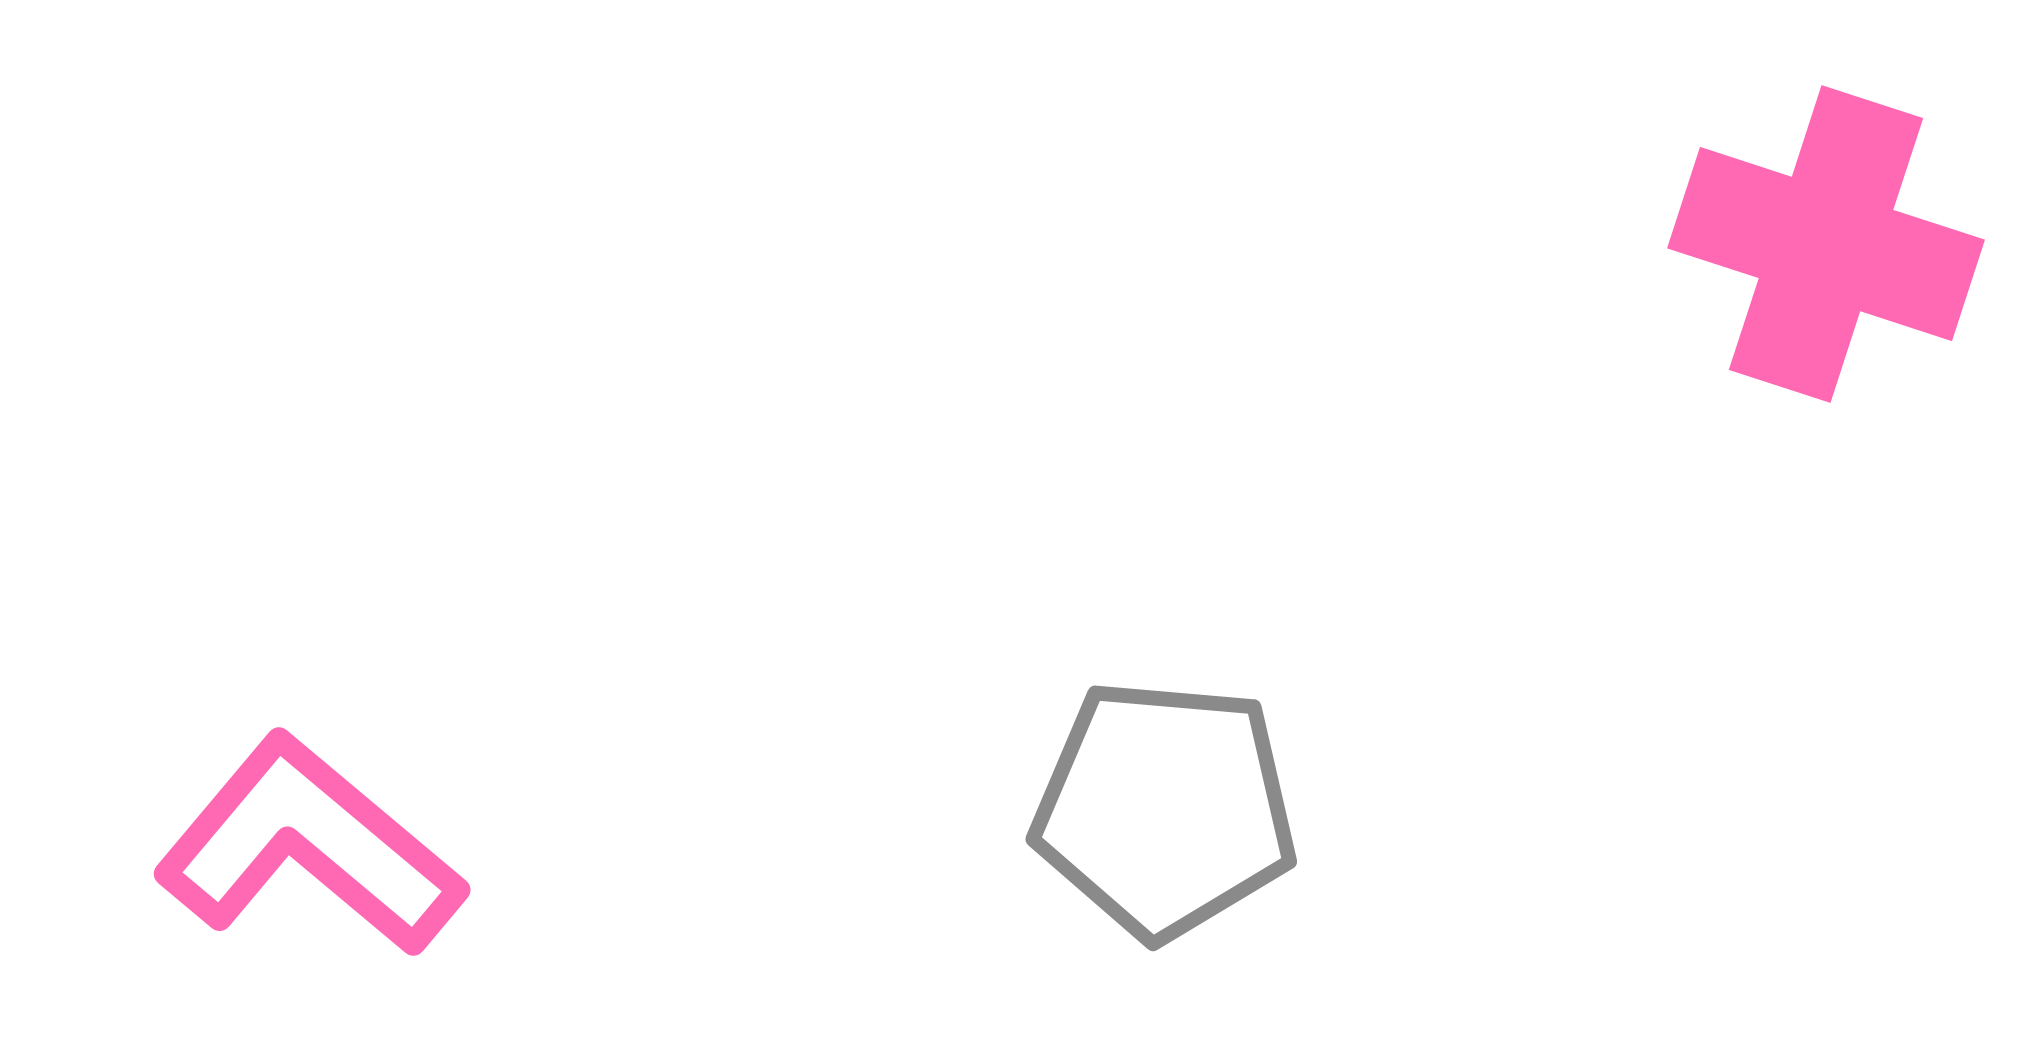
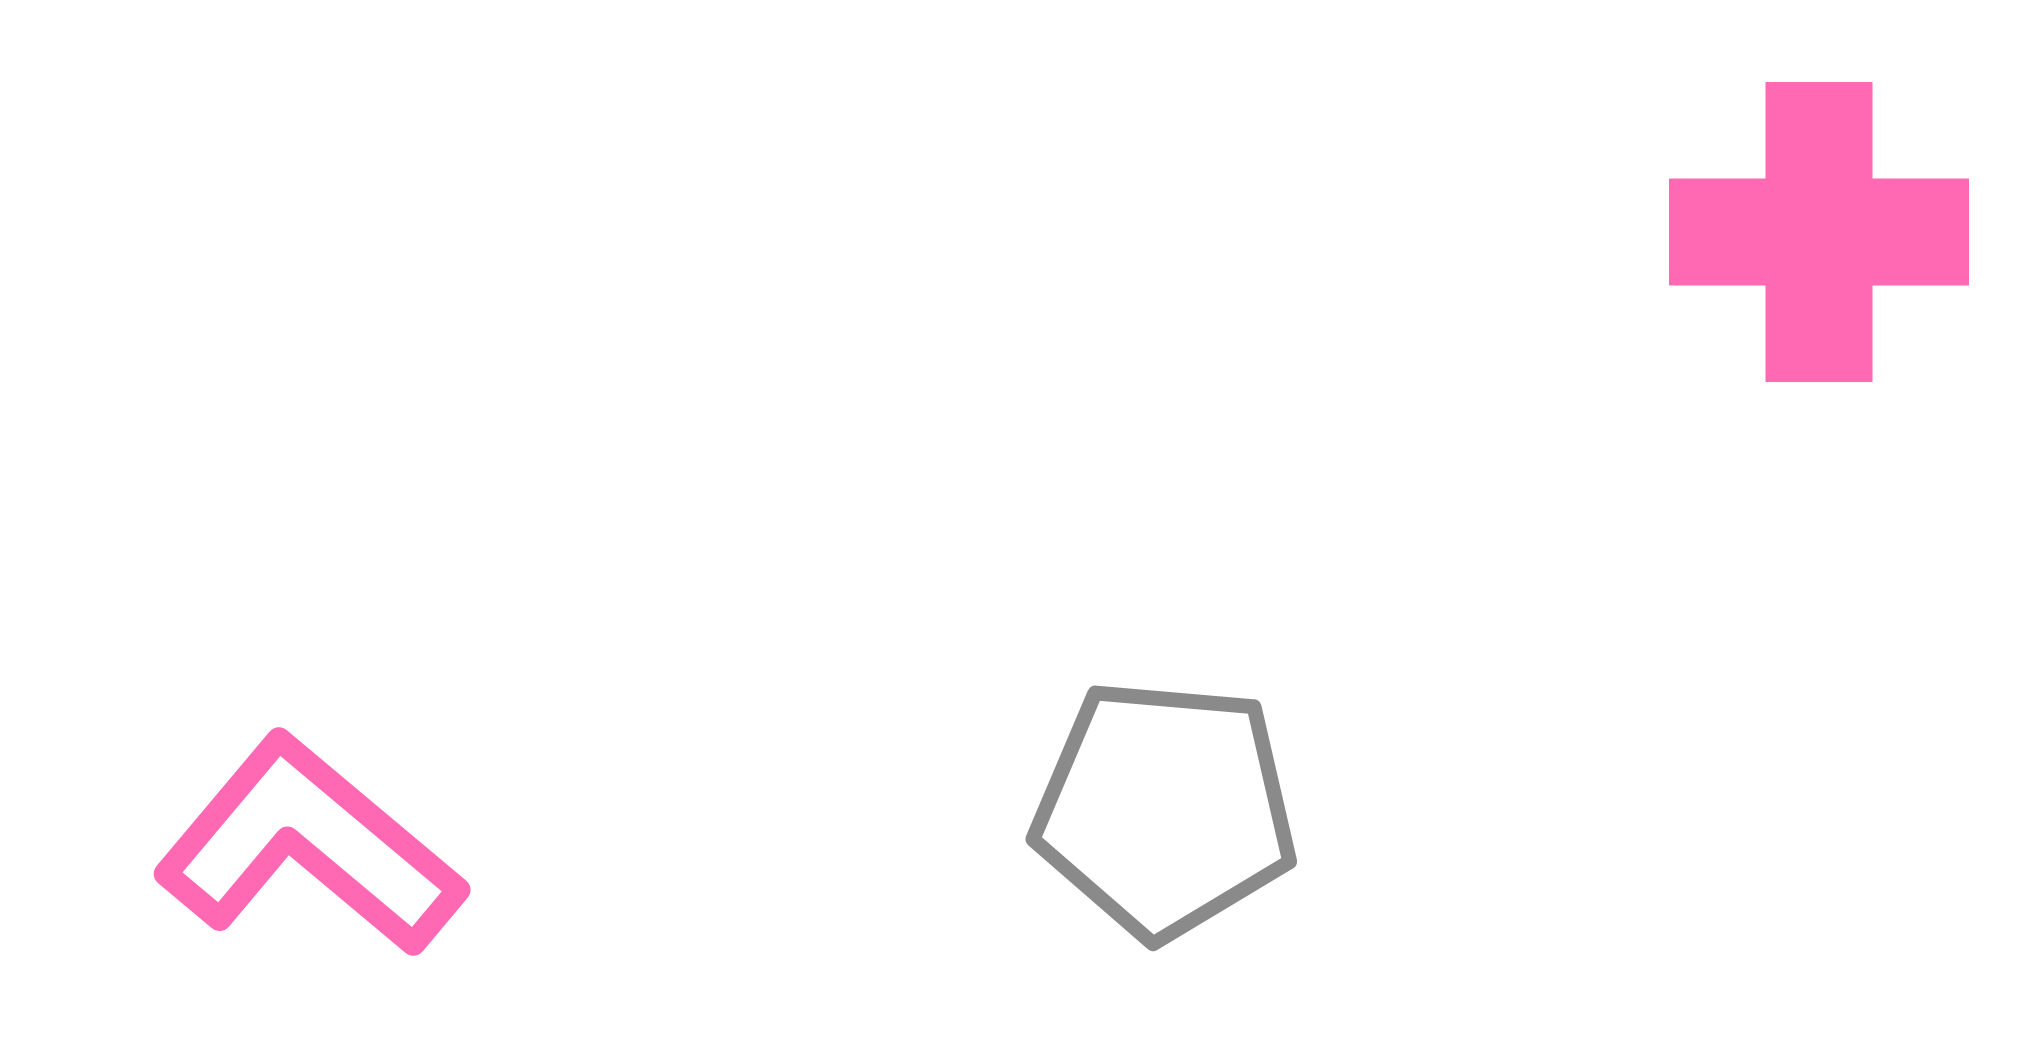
pink cross: moved 7 px left, 12 px up; rotated 18 degrees counterclockwise
